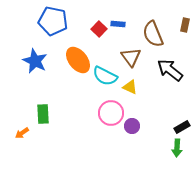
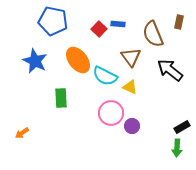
brown rectangle: moved 6 px left, 3 px up
green rectangle: moved 18 px right, 16 px up
